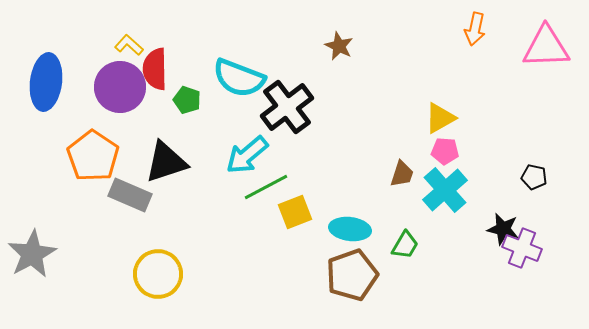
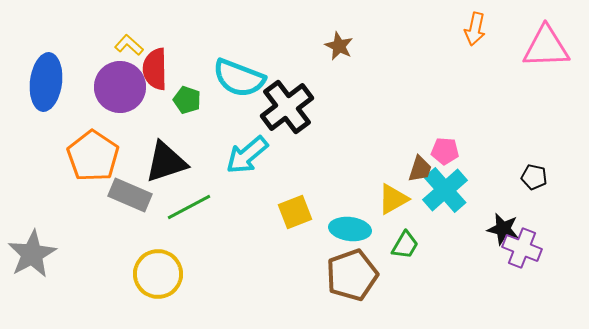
yellow triangle: moved 47 px left, 81 px down
brown trapezoid: moved 18 px right, 5 px up
green line: moved 77 px left, 20 px down
